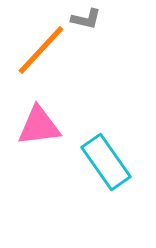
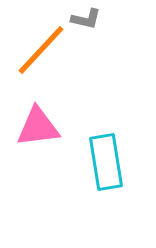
pink triangle: moved 1 px left, 1 px down
cyan rectangle: rotated 26 degrees clockwise
